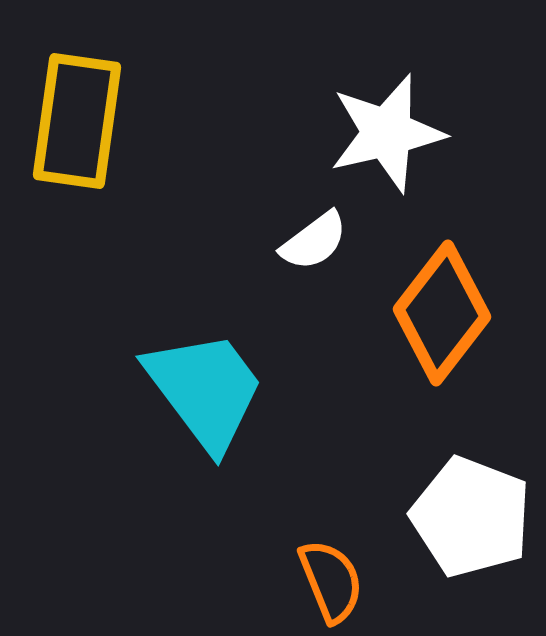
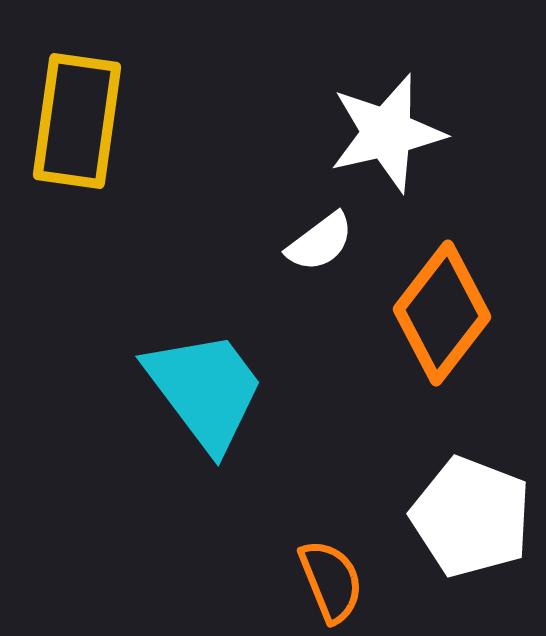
white semicircle: moved 6 px right, 1 px down
